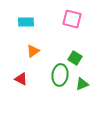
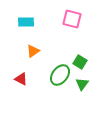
green square: moved 5 px right, 4 px down
green ellipse: rotated 30 degrees clockwise
green triangle: rotated 32 degrees counterclockwise
